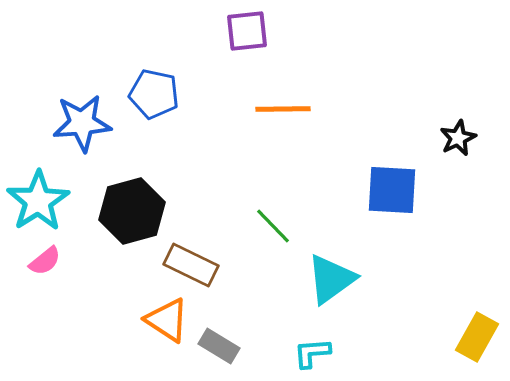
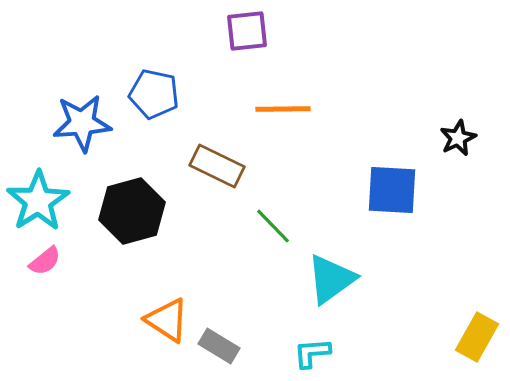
brown rectangle: moved 26 px right, 99 px up
